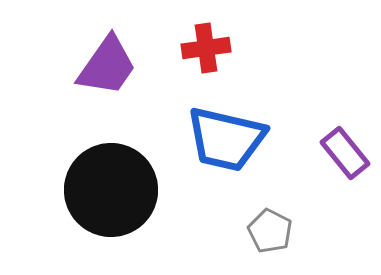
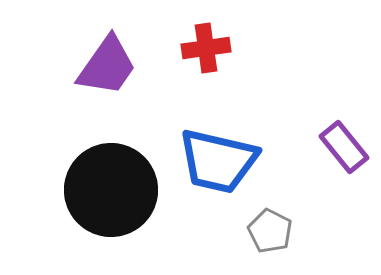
blue trapezoid: moved 8 px left, 22 px down
purple rectangle: moved 1 px left, 6 px up
